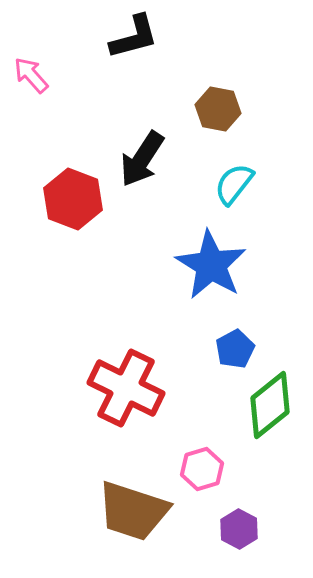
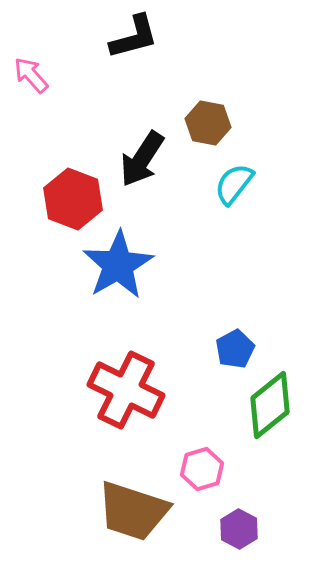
brown hexagon: moved 10 px left, 14 px down
blue star: moved 93 px left; rotated 10 degrees clockwise
red cross: moved 2 px down
